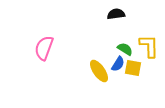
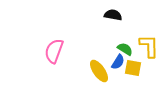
black semicircle: moved 3 px left, 1 px down; rotated 18 degrees clockwise
pink semicircle: moved 10 px right, 3 px down
blue semicircle: moved 2 px up
